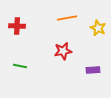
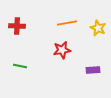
orange line: moved 5 px down
red star: moved 1 px left, 1 px up
